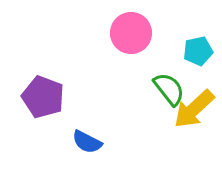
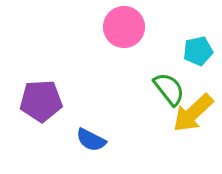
pink circle: moved 7 px left, 6 px up
purple pentagon: moved 2 px left, 4 px down; rotated 24 degrees counterclockwise
yellow arrow: moved 1 px left, 4 px down
blue semicircle: moved 4 px right, 2 px up
